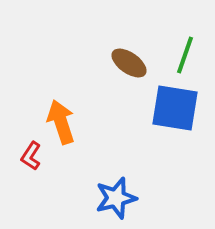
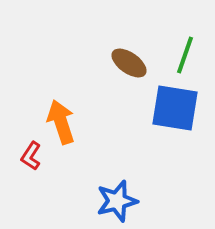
blue star: moved 1 px right, 3 px down
